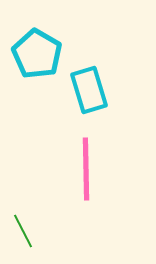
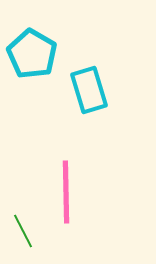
cyan pentagon: moved 5 px left
pink line: moved 20 px left, 23 px down
